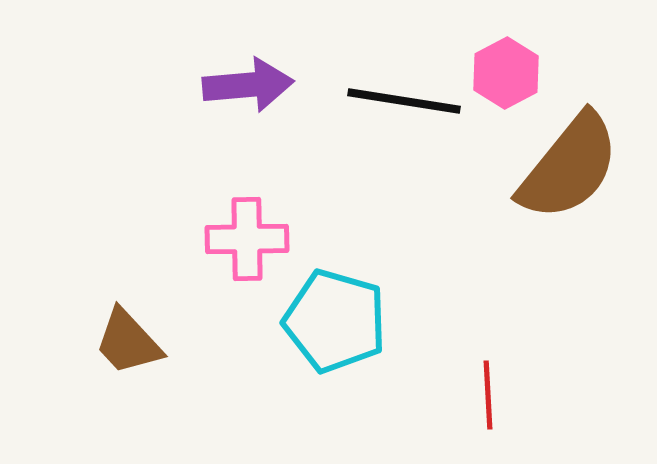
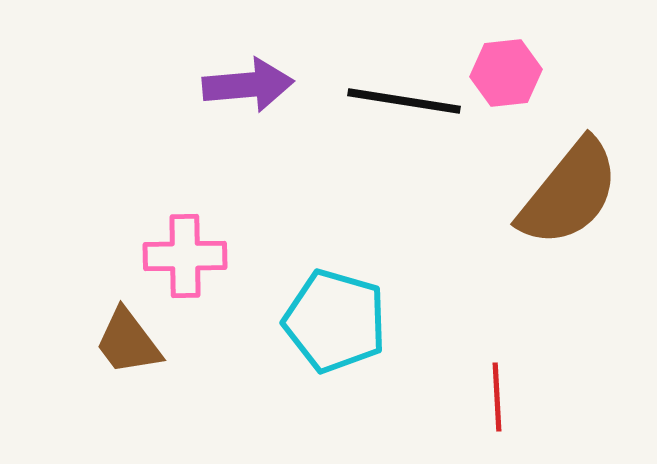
pink hexagon: rotated 22 degrees clockwise
brown semicircle: moved 26 px down
pink cross: moved 62 px left, 17 px down
brown trapezoid: rotated 6 degrees clockwise
red line: moved 9 px right, 2 px down
